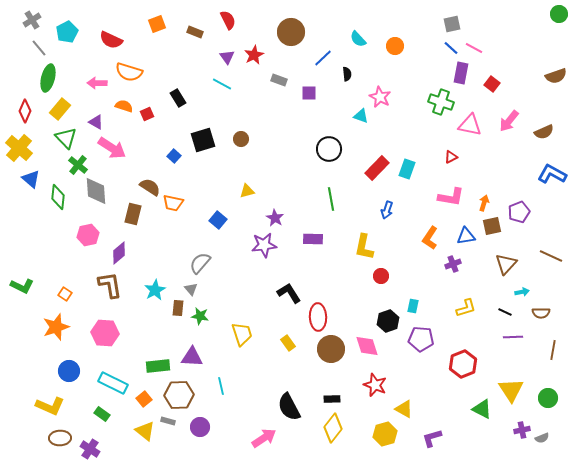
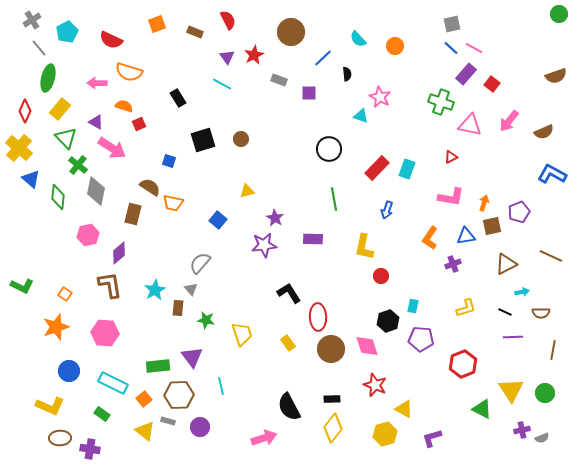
purple rectangle at (461, 73): moved 5 px right, 1 px down; rotated 30 degrees clockwise
red square at (147, 114): moved 8 px left, 10 px down
blue square at (174, 156): moved 5 px left, 5 px down; rotated 24 degrees counterclockwise
gray diamond at (96, 191): rotated 16 degrees clockwise
green line at (331, 199): moved 3 px right
brown triangle at (506, 264): rotated 20 degrees clockwise
green star at (200, 316): moved 6 px right, 4 px down
purple triangle at (192, 357): rotated 50 degrees clockwise
green circle at (548, 398): moved 3 px left, 5 px up
pink arrow at (264, 438): rotated 15 degrees clockwise
purple cross at (90, 449): rotated 24 degrees counterclockwise
